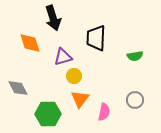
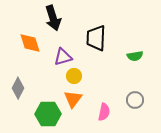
gray diamond: rotated 55 degrees clockwise
orange triangle: moved 7 px left
